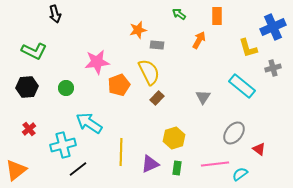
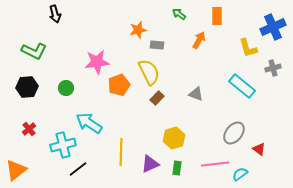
gray triangle: moved 7 px left, 3 px up; rotated 42 degrees counterclockwise
